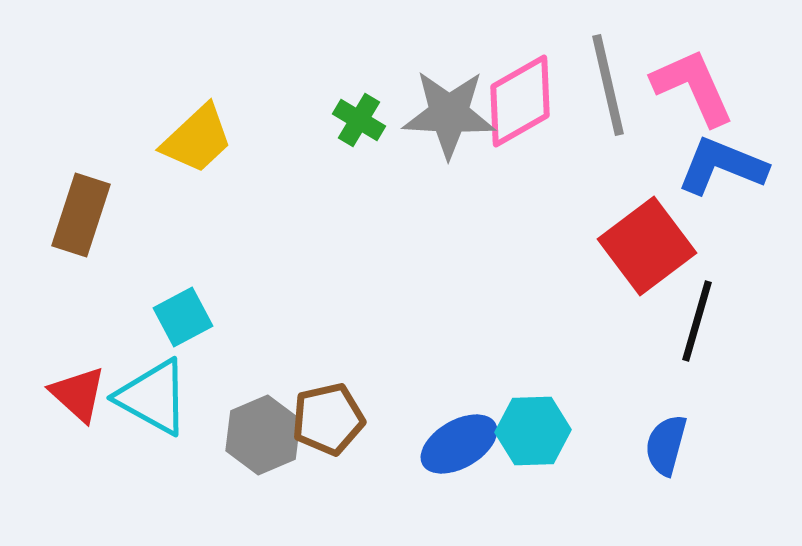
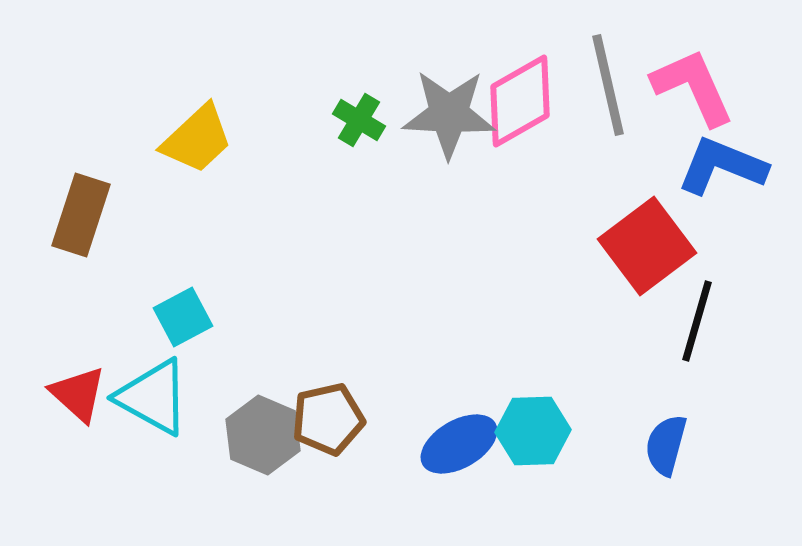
gray hexagon: rotated 14 degrees counterclockwise
